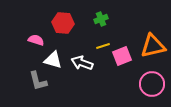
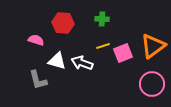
green cross: moved 1 px right; rotated 24 degrees clockwise
orange triangle: rotated 24 degrees counterclockwise
pink square: moved 1 px right, 3 px up
white triangle: moved 4 px right, 1 px down
gray L-shape: moved 1 px up
